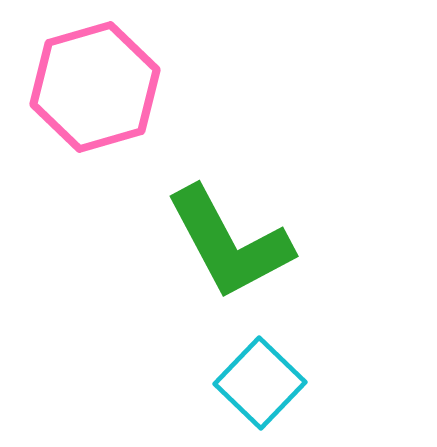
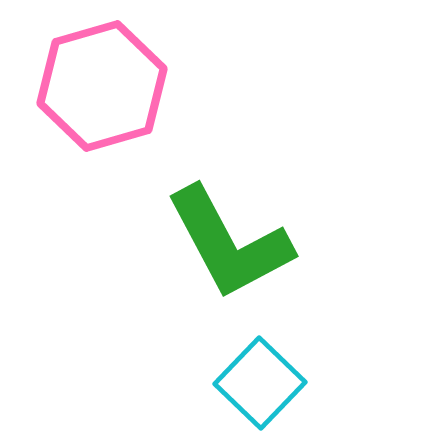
pink hexagon: moved 7 px right, 1 px up
